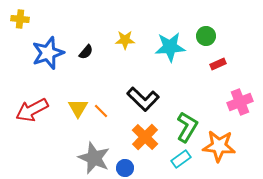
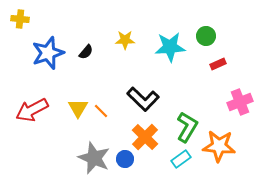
blue circle: moved 9 px up
